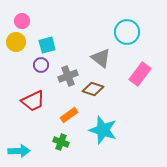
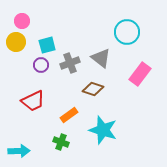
gray cross: moved 2 px right, 13 px up
